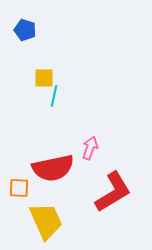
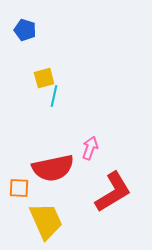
yellow square: rotated 15 degrees counterclockwise
